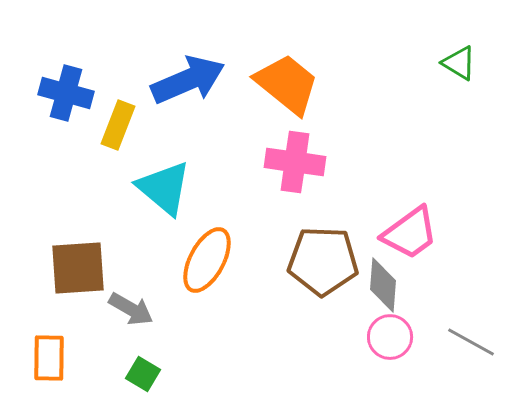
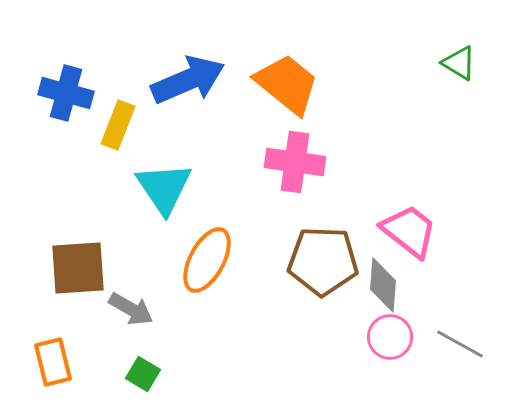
cyan triangle: rotated 16 degrees clockwise
pink trapezoid: moved 1 px left, 2 px up; rotated 106 degrees counterclockwise
gray line: moved 11 px left, 2 px down
orange rectangle: moved 4 px right, 4 px down; rotated 15 degrees counterclockwise
